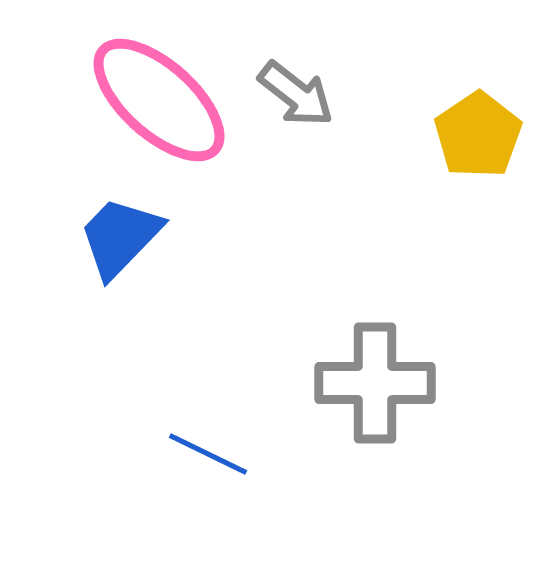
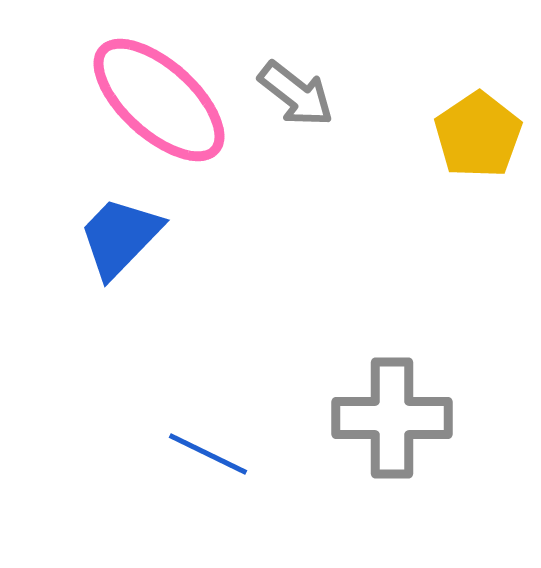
gray cross: moved 17 px right, 35 px down
